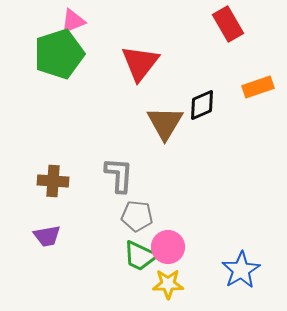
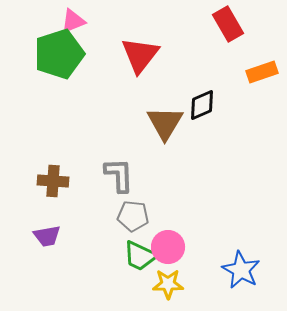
red triangle: moved 8 px up
orange rectangle: moved 4 px right, 15 px up
gray L-shape: rotated 6 degrees counterclockwise
gray pentagon: moved 4 px left
blue star: rotated 12 degrees counterclockwise
